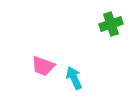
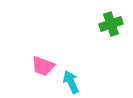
cyan arrow: moved 3 px left, 4 px down
